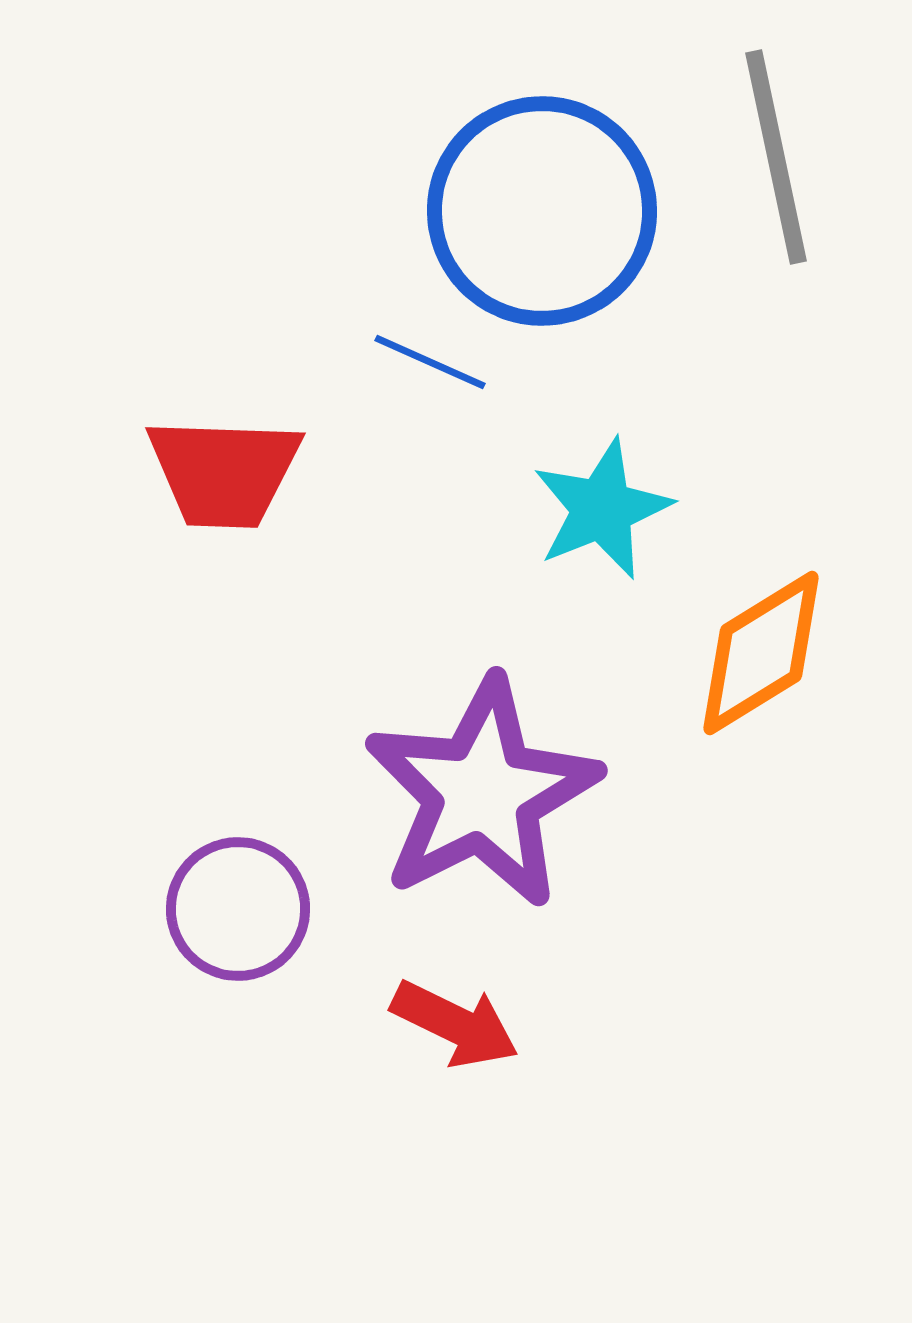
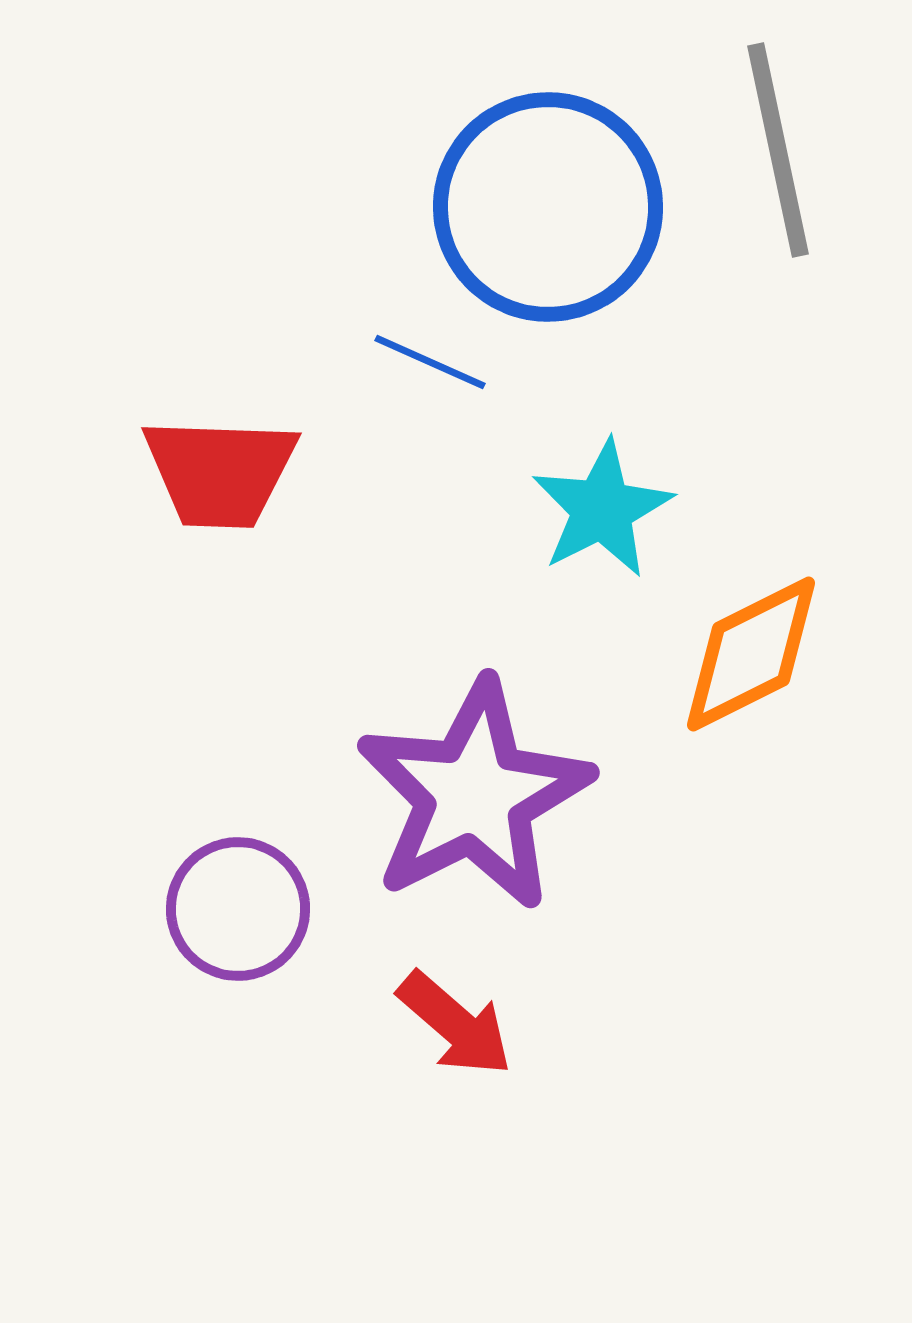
gray line: moved 2 px right, 7 px up
blue circle: moved 6 px right, 4 px up
red trapezoid: moved 4 px left
cyan star: rotated 5 degrees counterclockwise
orange diamond: moved 10 px left, 1 px down; rotated 5 degrees clockwise
purple star: moved 8 px left, 2 px down
red arrow: rotated 15 degrees clockwise
